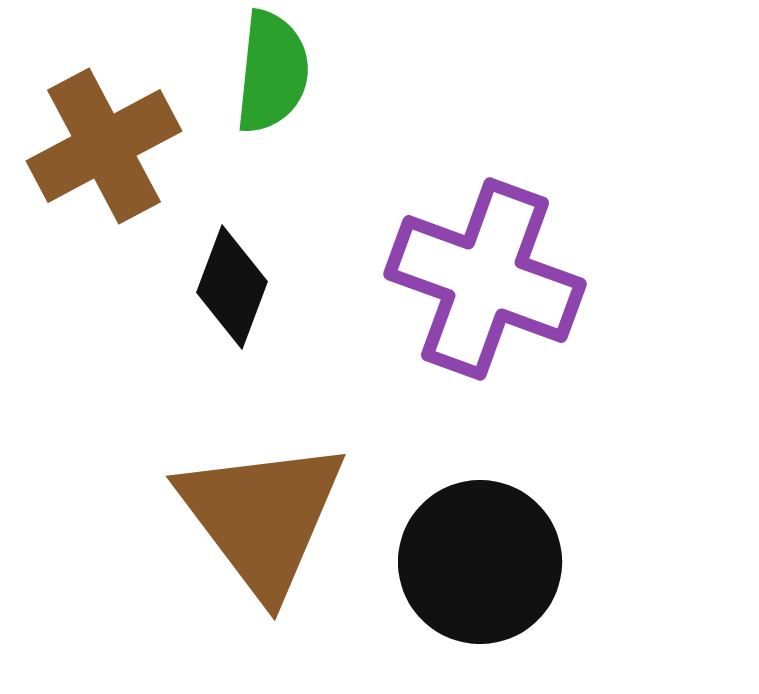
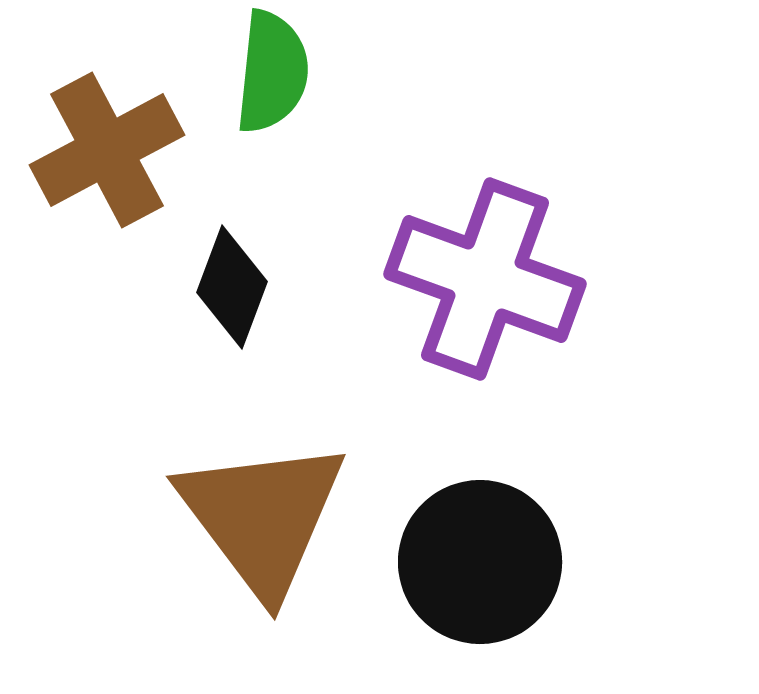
brown cross: moved 3 px right, 4 px down
